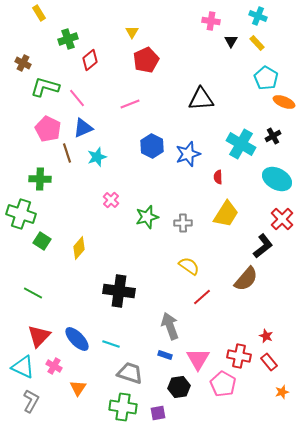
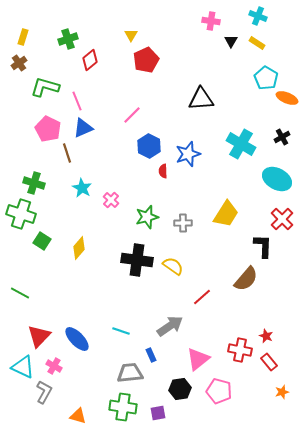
yellow rectangle at (39, 13): moved 16 px left, 24 px down; rotated 49 degrees clockwise
yellow triangle at (132, 32): moved 1 px left, 3 px down
yellow rectangle at (257, 43): rotated 14 degrees counterclockwise
brown cross at (23, 63): moved 4 px left; rotated 28 degrees clockwise
pink line at (77, 98): moved 3 px down; rotated 18 degrees clockwise
orange ellipse at (284, 102): moved 3 px right, 4 px up
pink line at (130, 104): moved 2 px right, 11 px down; rotated 24 degrees counterclockwise
black cross at (273, 136): moved 9 px right, 1 px down
blue hexagon at (152, 146): moved 3 px left
cyan star at (97, 157): moved 15 px left, 31 px down; rotated 24 degrees counterclockwise
red semicircle at (218, 177): moved 55 px left, 6 px up
green cross at (40, 179): moved 6 px left, 4 px down; rotated 15 degrees clockwise
black L-shape at (263, 246): rotated 50 degrees counterclockwise
yellow semicircle at (189, 266): moved 16 px left
black cross at (119, 291): moved 18 px right, 31 px up
green line at (33, 293): moved 13 px left
gray arrow at (170, 326): rotated 76 degrees clockwise
cyan line at (111, 344): moved 10 px right, 13 px up
blue rectangle at (165, 355): moved 14 px left; rotated 48 degrees clockwise
red cross at (239, 356): moved 1 px right, 6 px up
pink triangle at (198, 359): rotated 20 degrees clockwise
gray trapezoid at (130, 373): rotated 24 degrees counterclockwise
pink pentagon at (223, 384): moved 4 px left, 7 px down; rotated 15 degrees counterclockwise
black hexagon at (179, 387): moved 1 px right, 2 px down
orange triangle at (78, 388): moved 28 px down; rotated 48 degrees counterclockwise
gray L-shape at (31, 401): moved 13 px right, 9 px up
